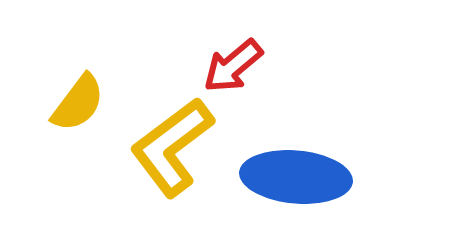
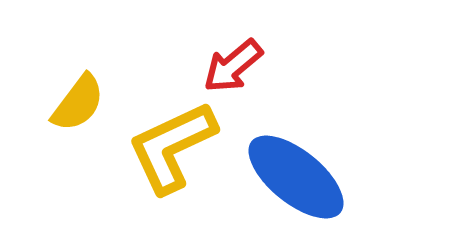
yellow L-shape: rotated 12 degrees clockwise
blue ellipse: rotated 34 degrees clockwise
